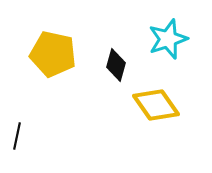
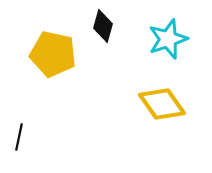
black diamond: moved 13 px left, 39 px up
yellow diamond: moved 6 px right, 1 px up
black line: moved 2 px right, 1 px down
